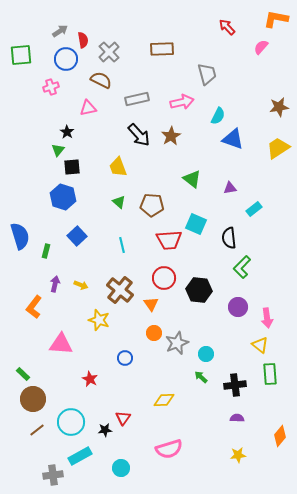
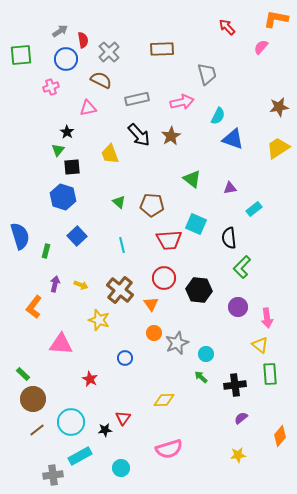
yellow trapezoid at (118, 167): moved 8 px left, 13 px up
purple semicircle at (237, 418): moved 4 px right; rotated 40 degrees counterclockwise
